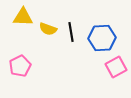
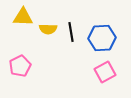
yellow semicircle: rotated 18 degrees counterclockwise
pink square: moved 11 px left, 5 px down
